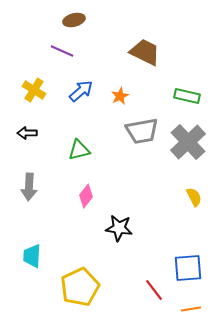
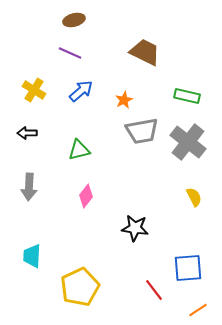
purple line: moved 8 px right, 2 px down
orange star: moved 4 px right, 4 px down
gray cross: rotated 9 degrees counterclockwise
black star: moved 16 px right
orange line: moved 7 px right, 1 px down; rotated 24 degrees counterclockwise
